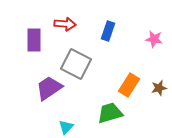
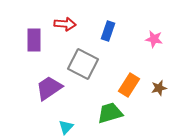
gray square: moved 7 px right
